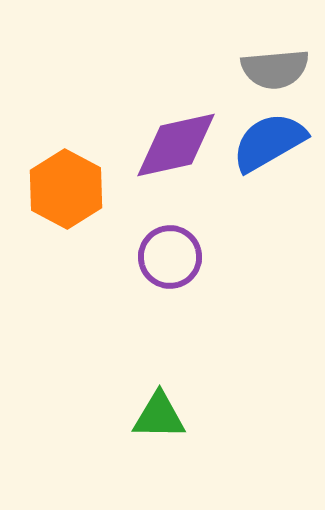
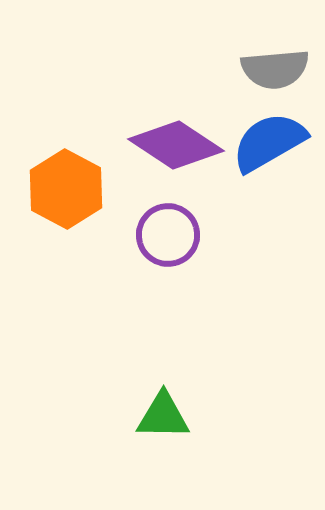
purple diamond: rotated 46 degrees clockwise
purple circle: moved 2 px left, 22 px up
green triangle: moved 4 px right
